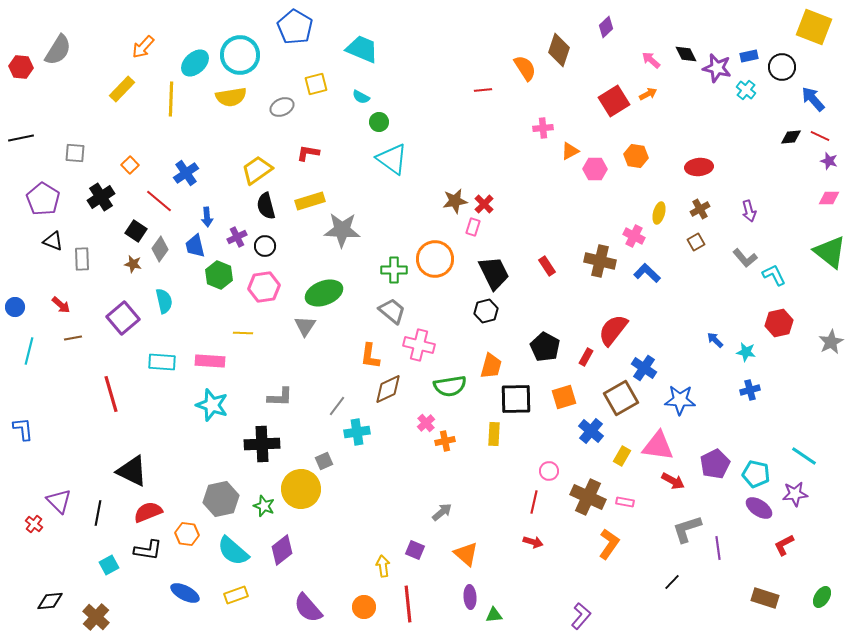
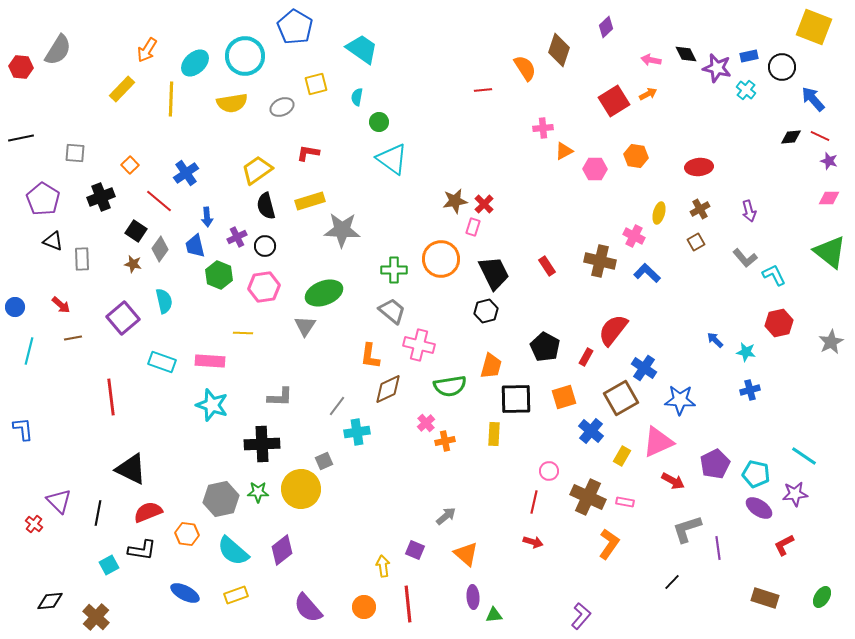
orange arrow at (143, 47): moved 4 px right, 3 px down; rotated 10 degrees counterclockwise
cyan trapezoid at (362, 49): rotated 12 degrees clockwise
cyan circle at (240, 55): moved 5 px right, 1 px down
pink arrow at (651, 60): rotated 30 degrees counterclockwise
yellow semicircle at (231, 97): moved 1 px right, 6 px down
cyan semicircle at (361, 97): moved 4 px left; rotated 72 degrees clockwise
orange triangle at (570, 151): moved 6 px left
black cross at (101, 197): rotated 12 degrees clockwise
orange circle at (435, 259): moved 6 px right
cyan rectangle at (162, 362): rotated 16 degrees clockwise
red line at (111, 394): moved 3 px down; rotated 9 degrees clockwise
pink triangle at (658, 446): moved 4 px up; rotated 32 degrees counterclockwise
black triangle at (132, 471): moved 1 px left, 2 px up
green star at (264, 506): moved 6 px left, 14 px up; rotated 20 degrees counterclockwise
gray arrow at (442, 512): moved 4 px right, 4 px down
black L-shape at (148, 550): moved 6 px left
purple ellipse at (470, 597): moved 3 px right
